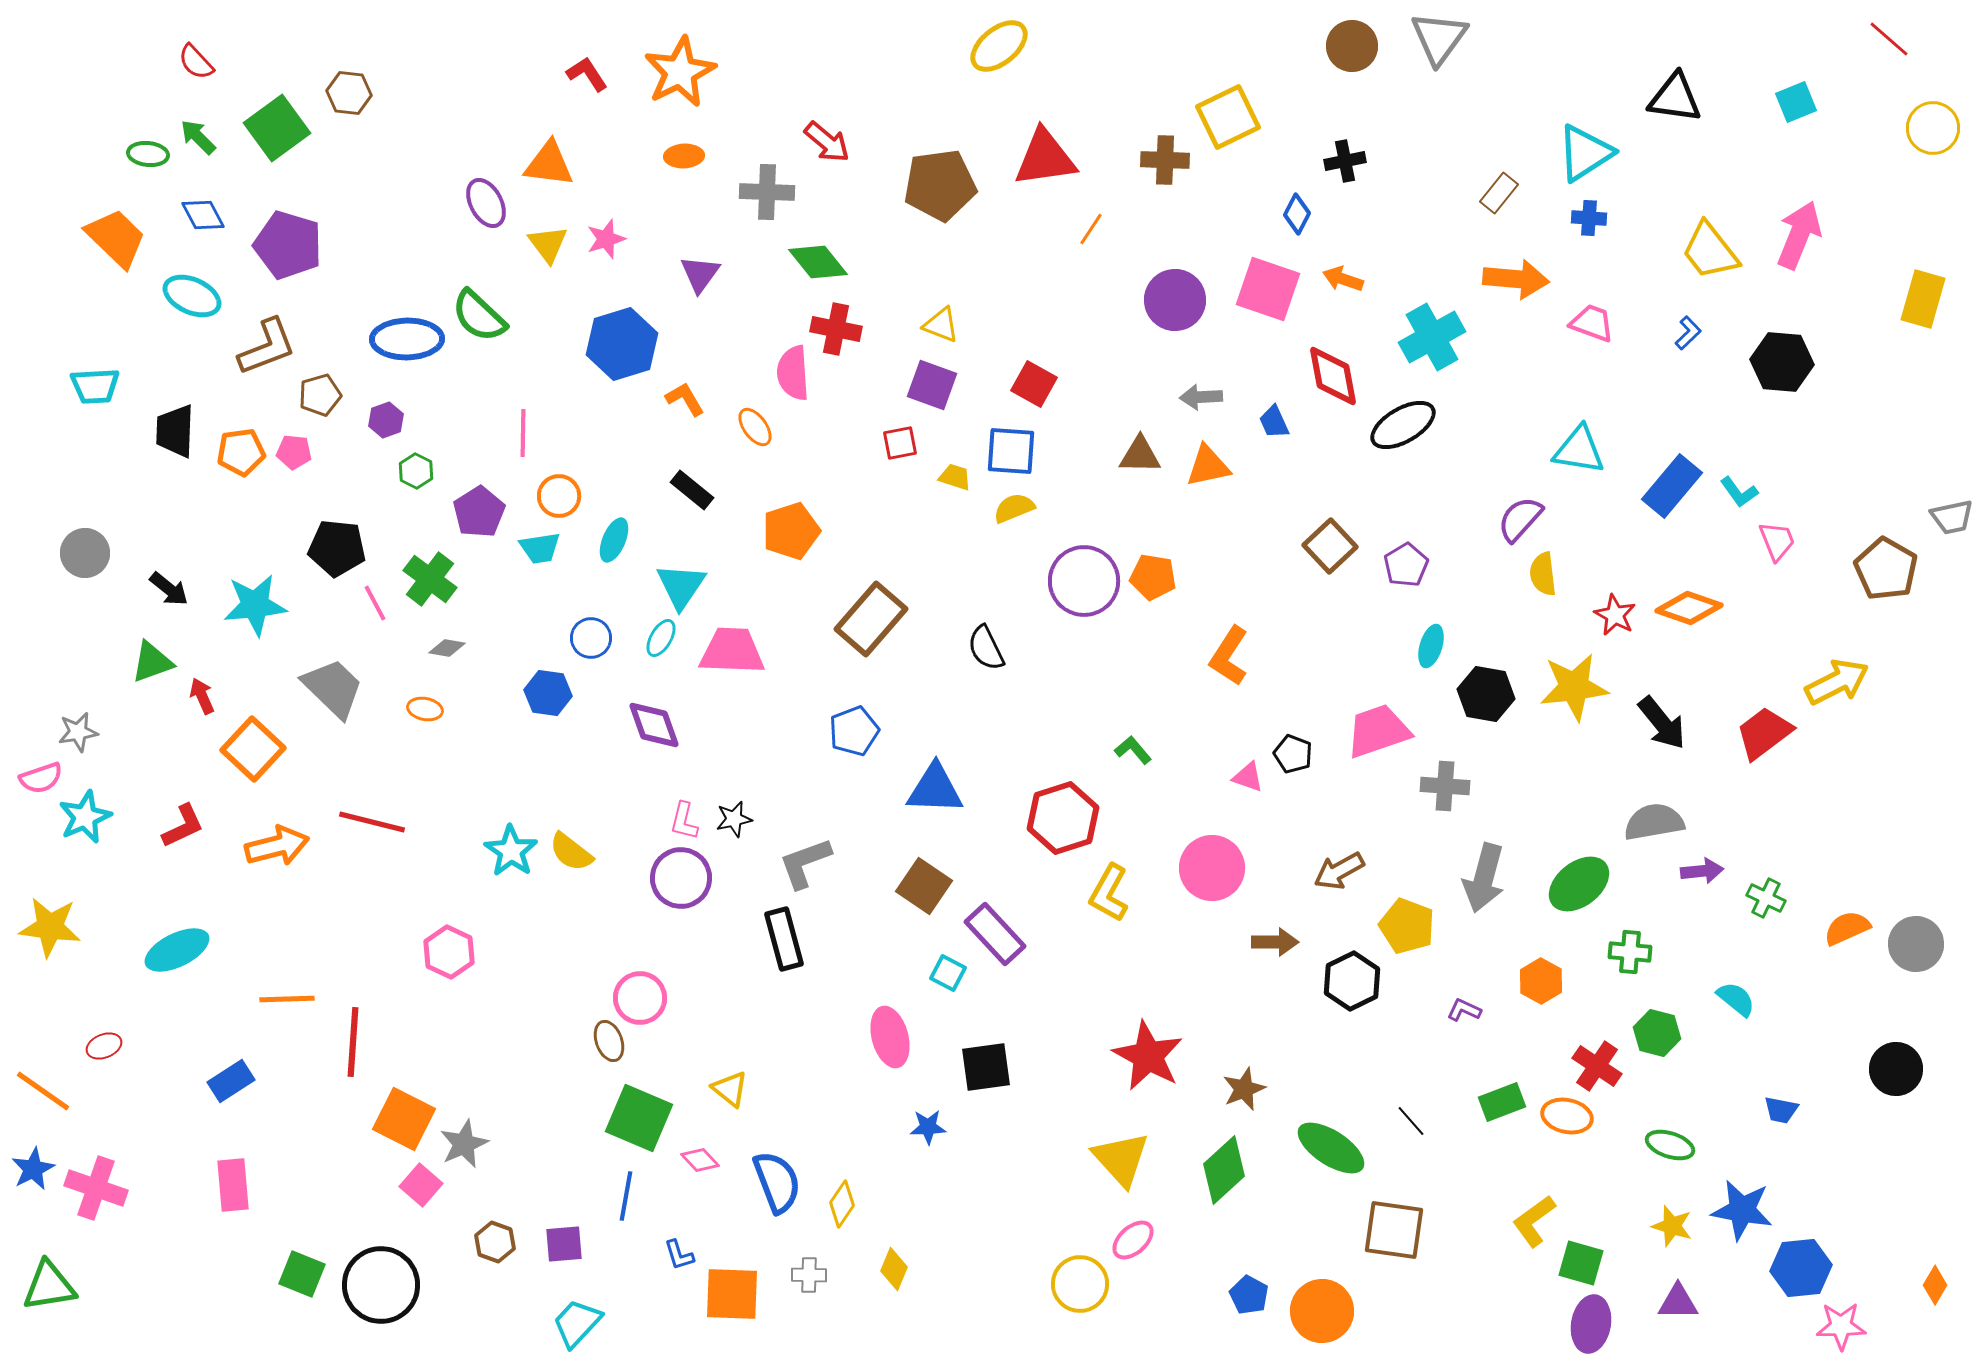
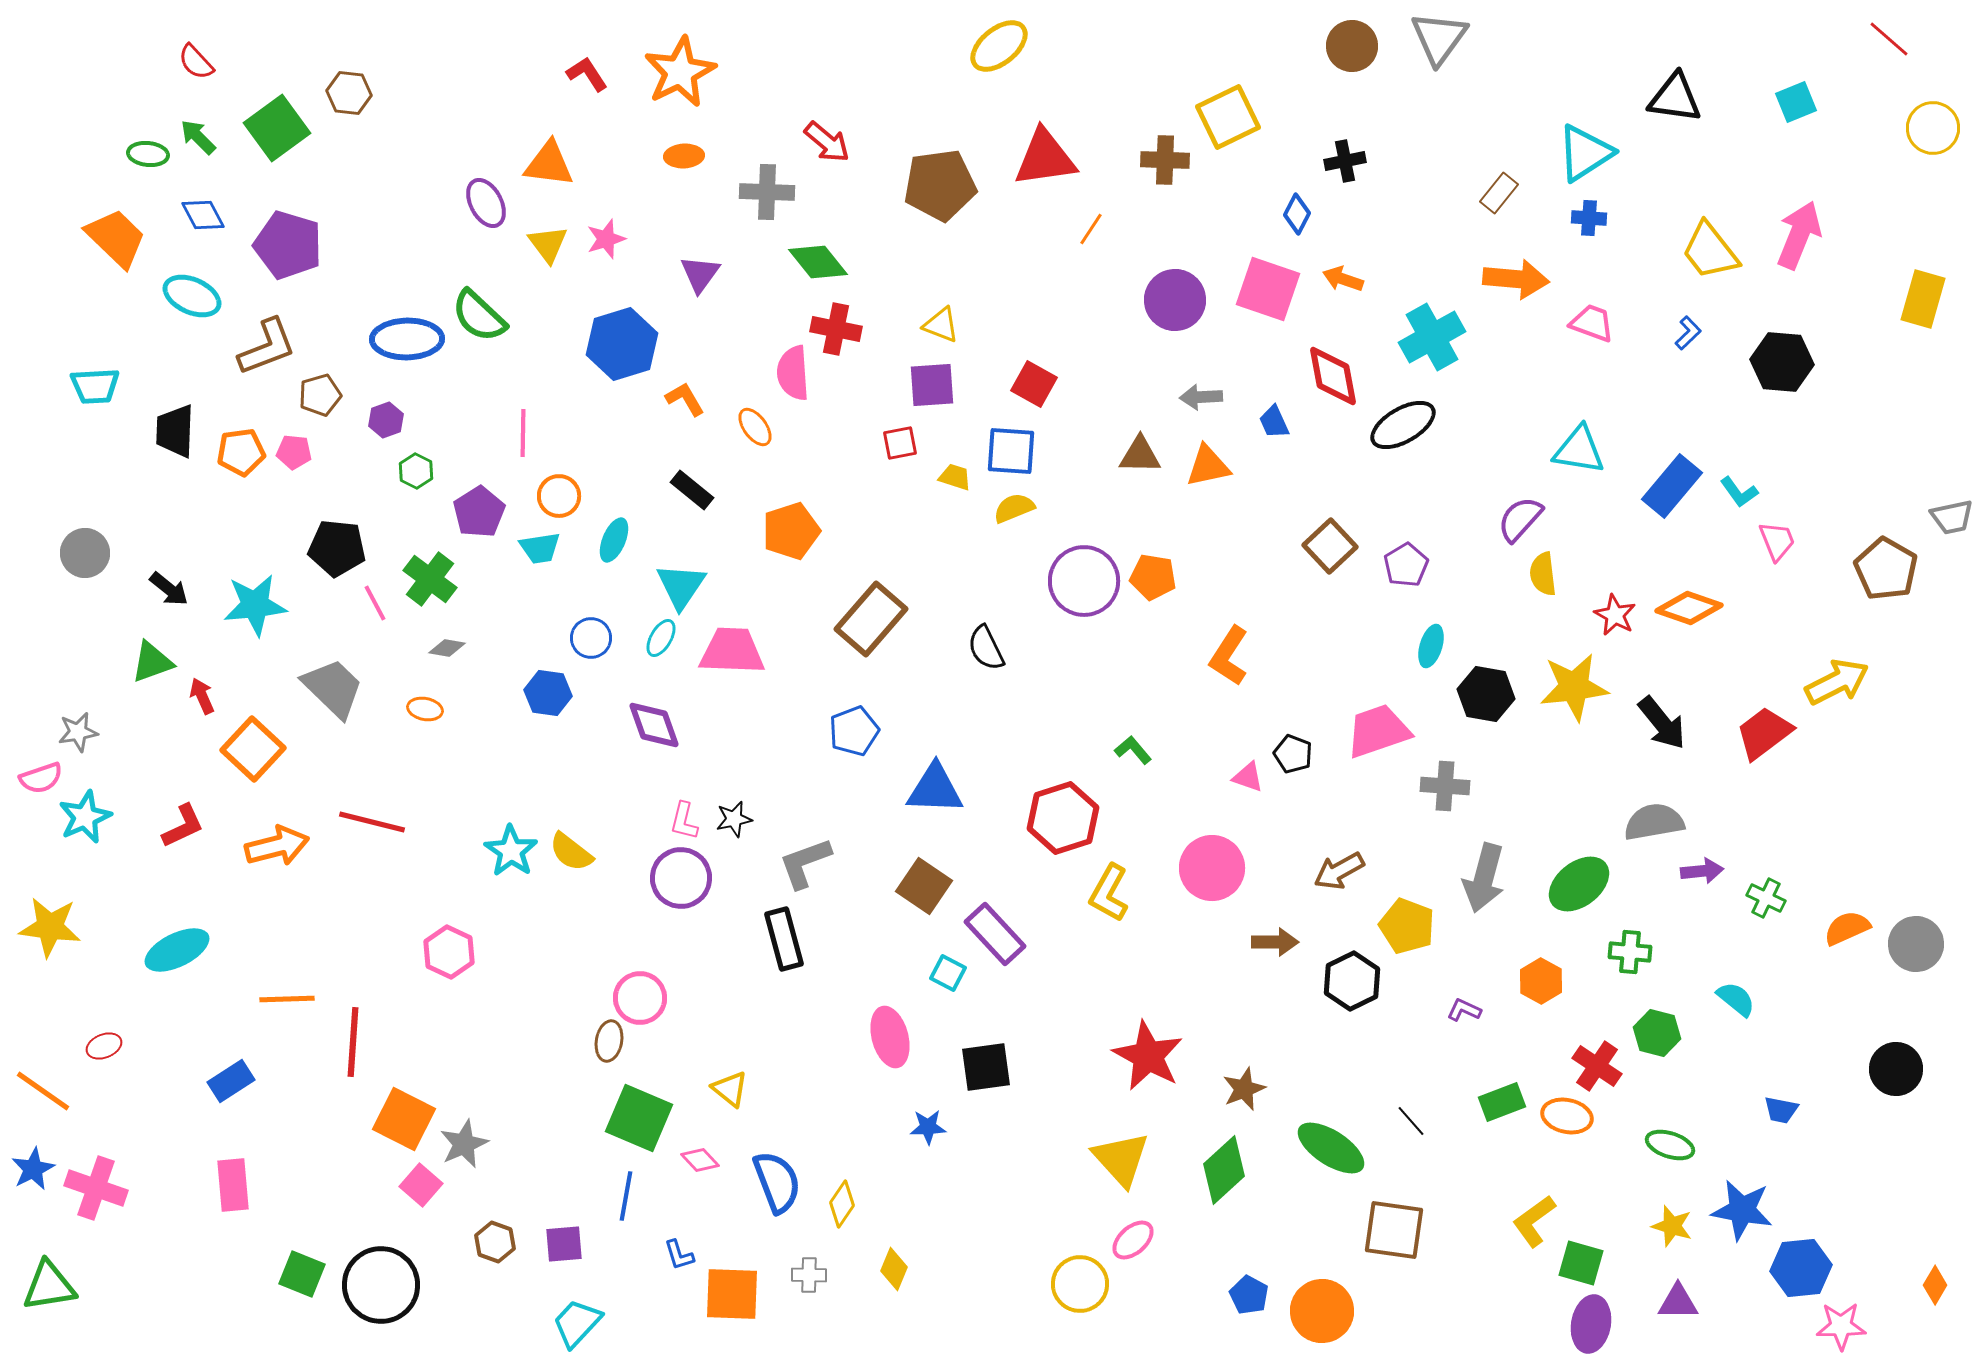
purple square at (932, 385): rotated 24 degrees counterclockwise
brown ellipse at (609, 1041): rotated 30 degrees clockwise
